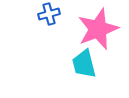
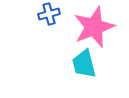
pink star: moved 4 px left, 2 px up
